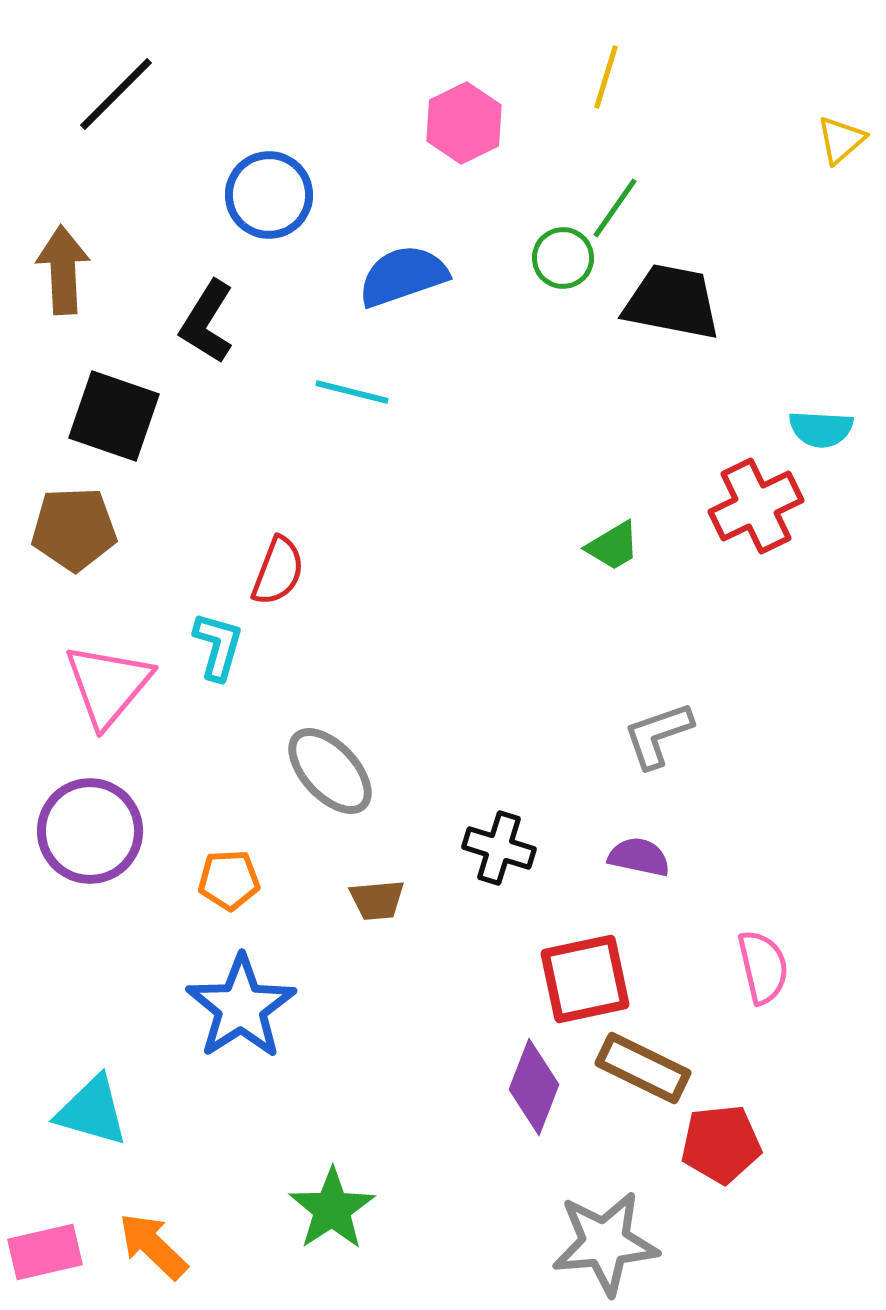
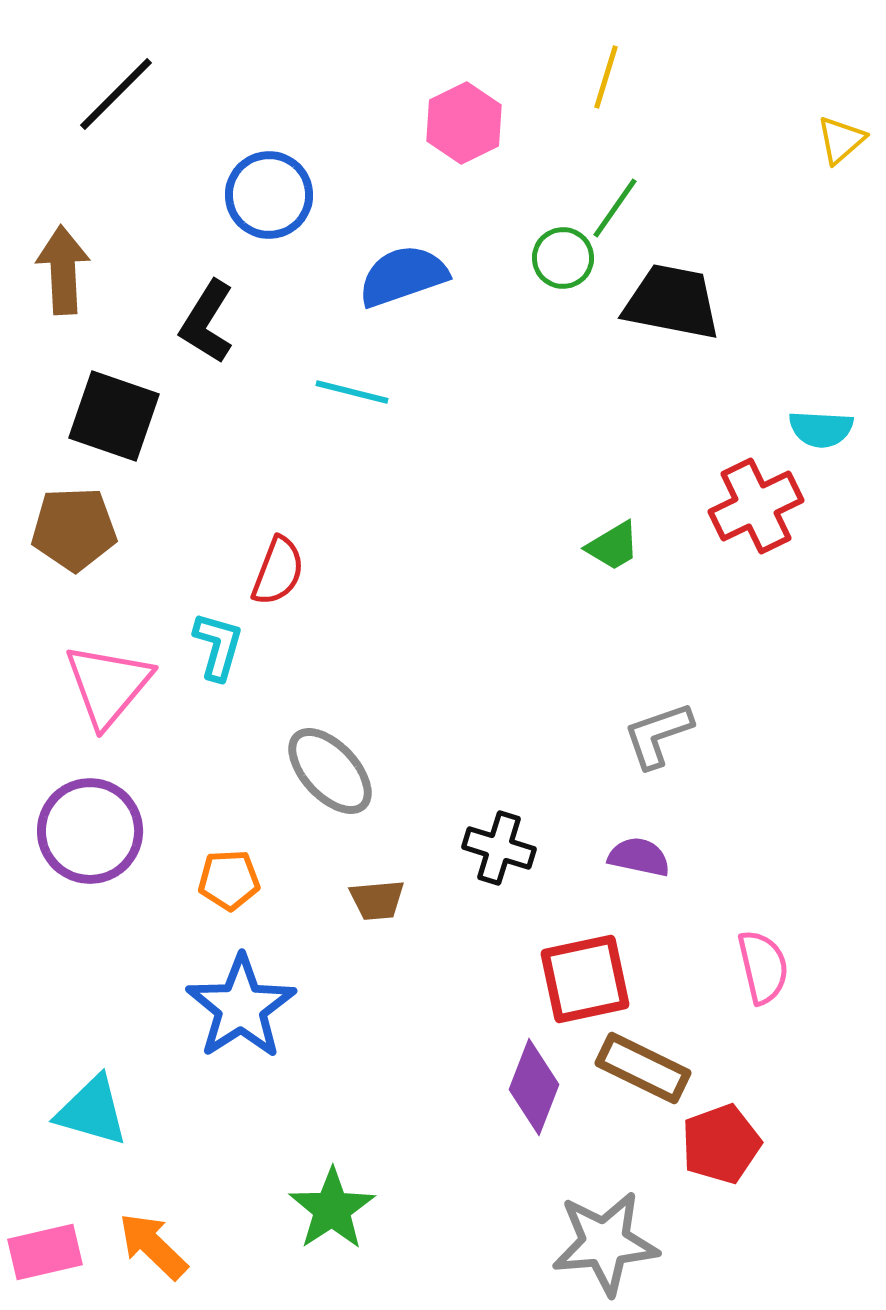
red pentagon: rotated 14 degrees counterclockwise
